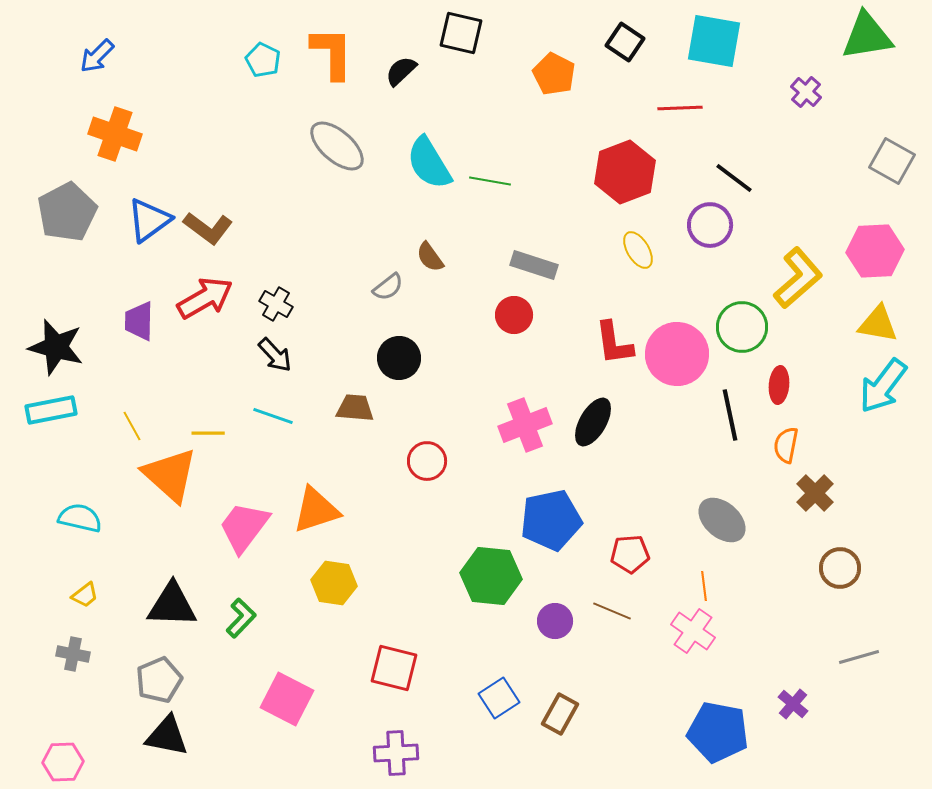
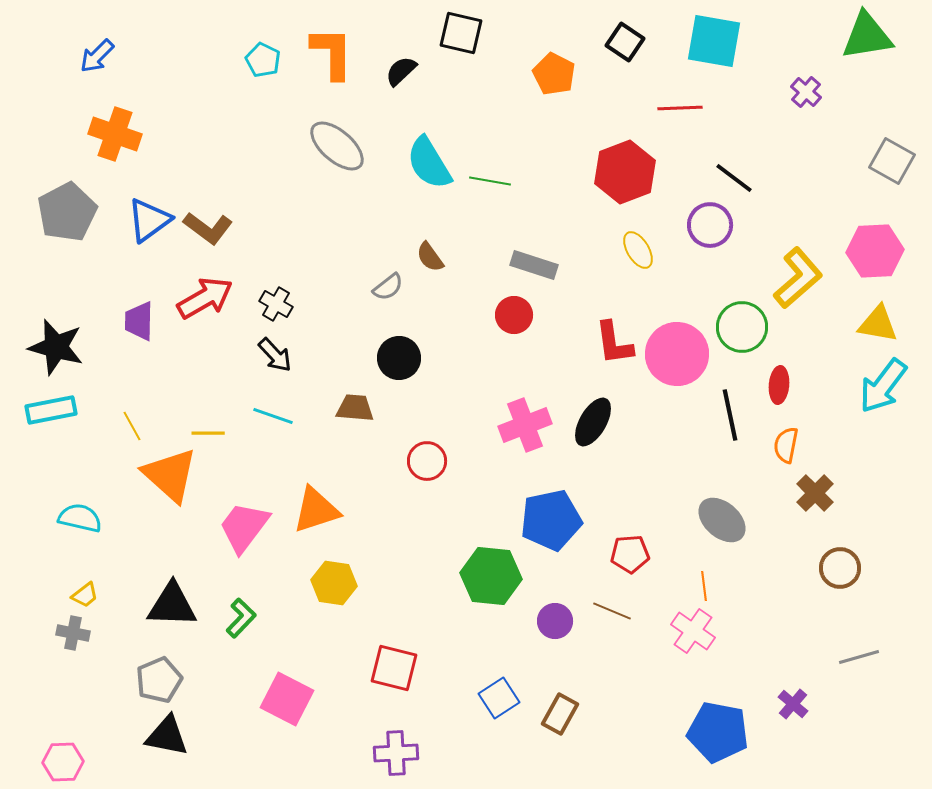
gray cross at (73, 654): moved 21 px up
